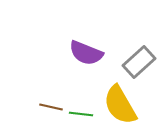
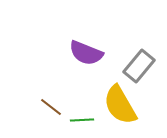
gray rectangle: moved 4 px down; rotated 8 degrees counterclockwise
brown line: rotated 25 degrees clockwise
green line: moved 1 px right, 6 px down; rotated 10 degrees counterclockwise
